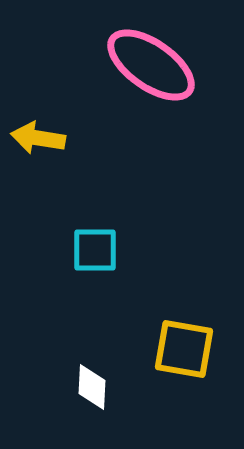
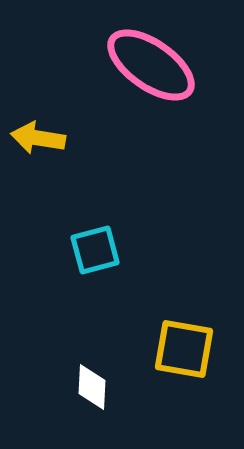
cyan square: rotated 15 degrees counterclockwise
